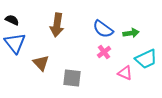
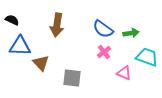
blue triangle: moved 5 px right, 3 px down; rotated 50 degrees counterclockwise
cyan trapezoid: moved 1 px right, 2 px up; rotated 135 degrees counterclockwise
pink triangle: moved 1 px left
